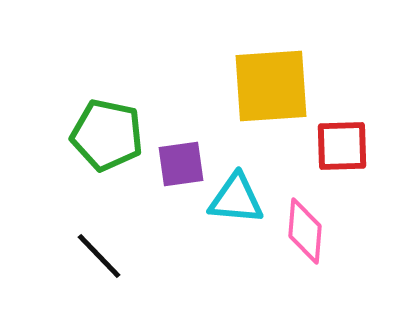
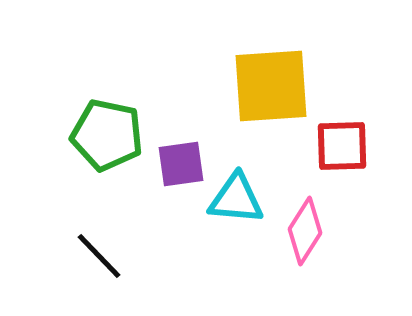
pink diamond: rotated 28 degrees clockwise
